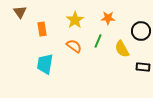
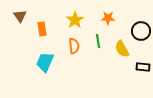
brown triangle: moved 4 px down
green line: rotated 32 degrees counterclockwise
orange semicircle: rotated 49 degrees clockwise
cyan trapezoid: moved 2 px up; rotated 15 degrees clockwise
